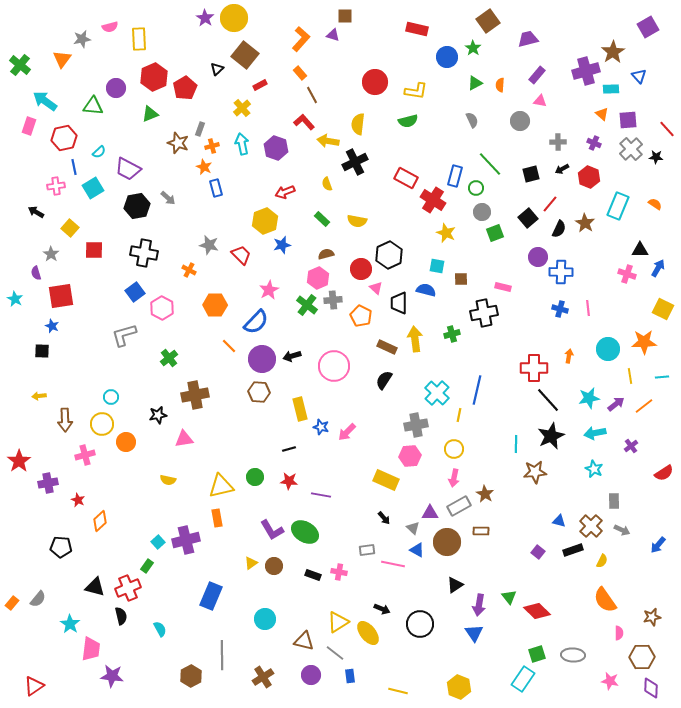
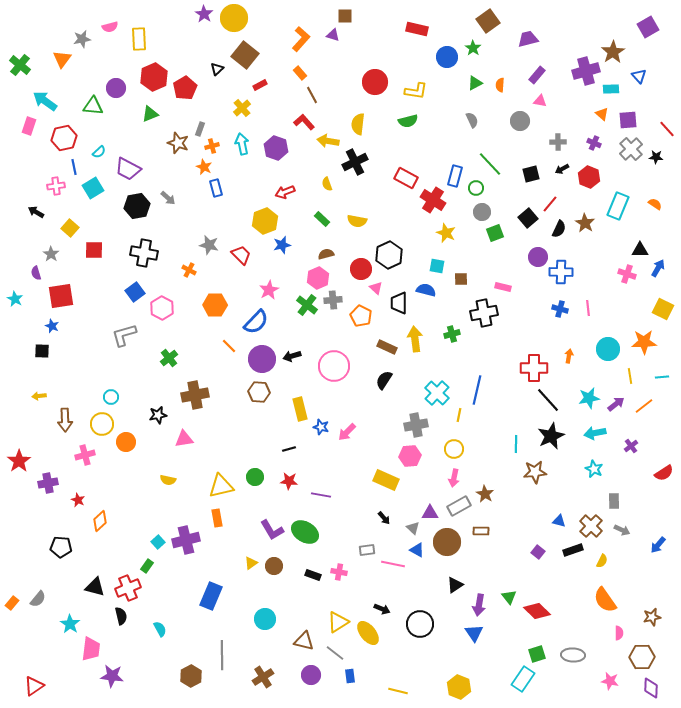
purple star at (205, 18): moved 1 px left, 4 px up
